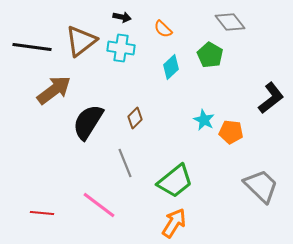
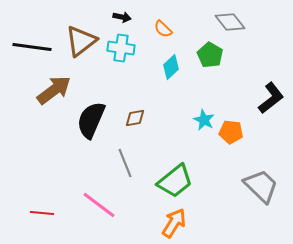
brown diamond: rotated 35 degrees clockwise
black semicircle: moved 3 px right, 2 px up; rotated 9 degrees counterclockwise
